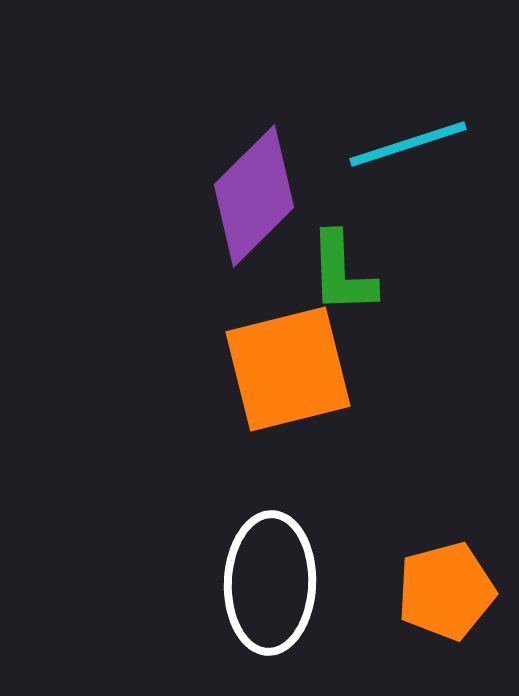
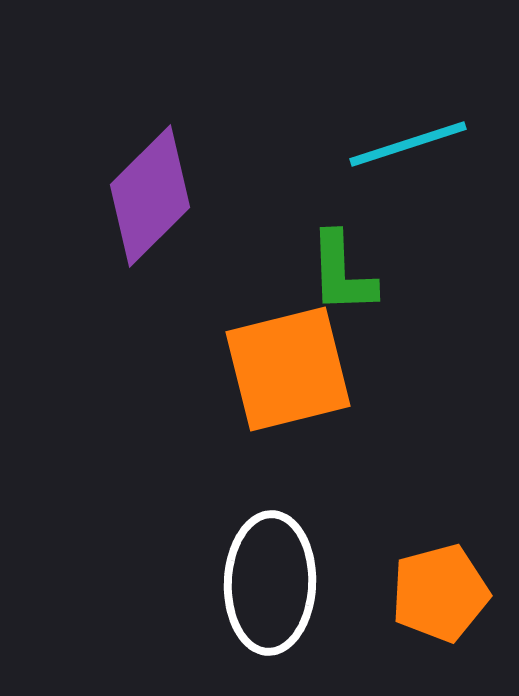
purple diamond: moved 104 px left
orange pentagon: moved 6 px left, 2 px down
